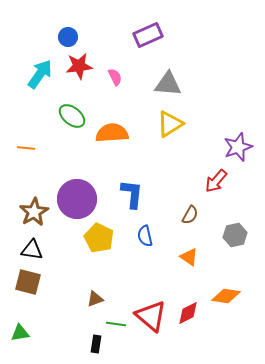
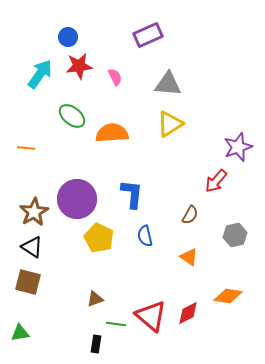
black triangle: moved 3 px up; rotated 25 degrees clockwise
orange diamond: moved 2 px right
